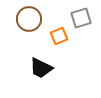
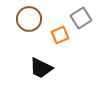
gray square: rotated 15 degrees counterclockwise
orange square: moved 1 px right, 1 px up
